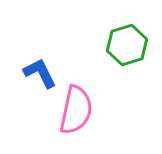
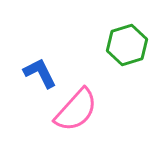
pink semicircle: rotated 30 degrees clockwise
